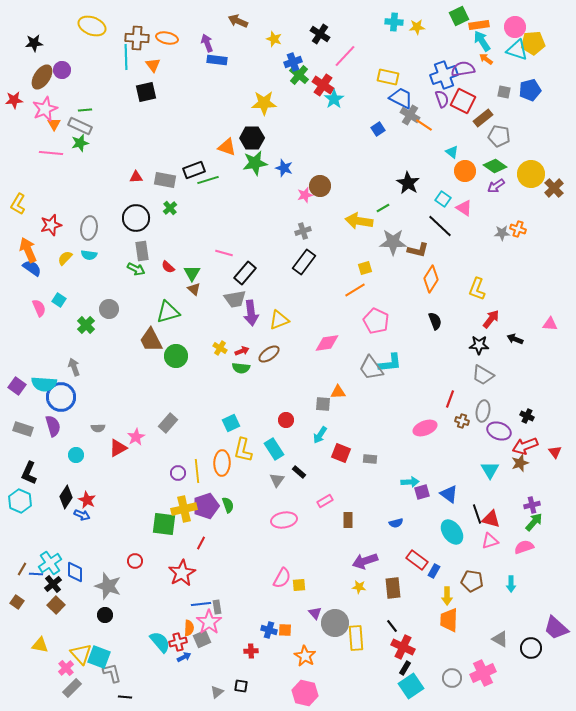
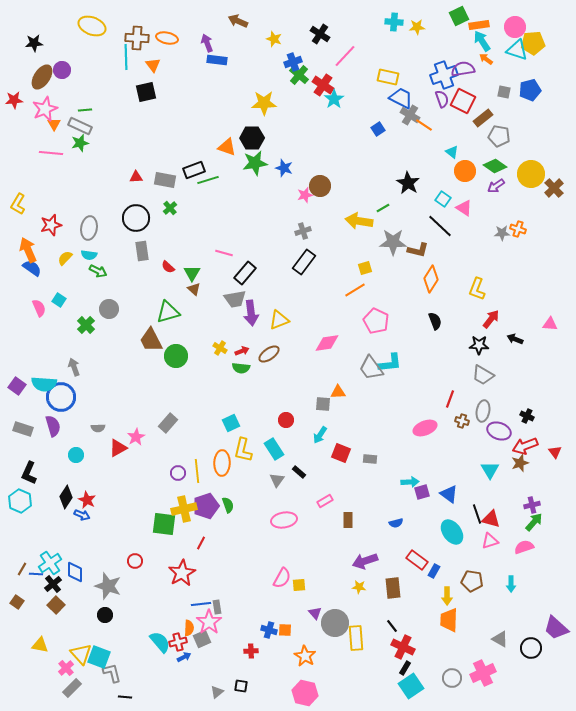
green arrow at (136, 269): moved 38 px left, 2 px down
